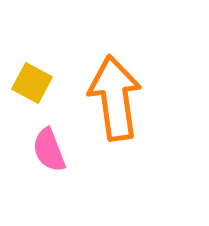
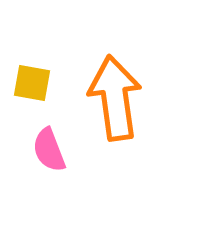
yellow square: rotated 18 degrees counterclockwise
